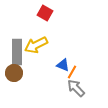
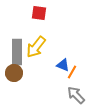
red square: moved 6 px left; rotated 21 degrees counterclockwise
yellow arrow: moved 2 px down; rotated 25 degrees counterclockwise
gray arrow: moved 7 px down
